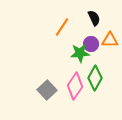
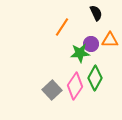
black semicircle: moved 2 px right, 5 px up
gray square: moved 5 px right
